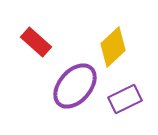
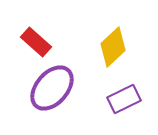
purple ellipse: moved 23 px left, 2 px down
purple rectangle: moved 1 px left
